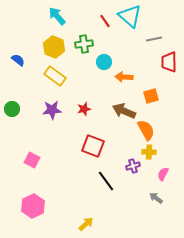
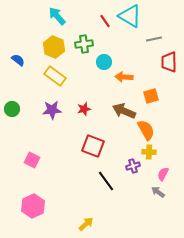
cyan triangle: rotated 10 degrees counterclockwise
gray arrow: moved 2 px right, 6 px up
